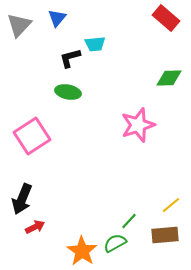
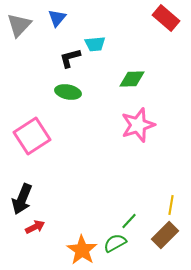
green diamond: moved 37 px left, 1 px down
yellow line: rotated 42 degrees counterclockwise
brown rectangle: rotated 40 degrees counterclockwise
orange star: moved 1 px up
